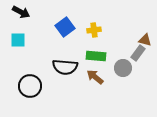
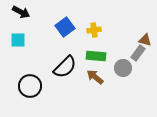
black semicircle: rotated 50 degrees counterclockwise
